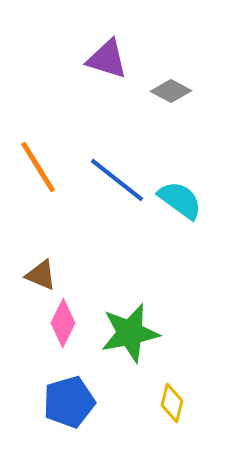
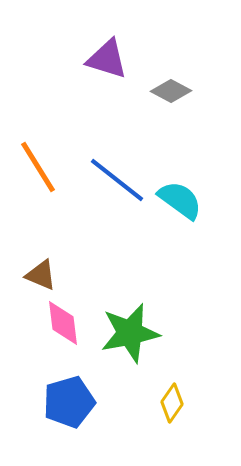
pink diamond: rotated 33 degrees counterclockwise
yellow diamond: rotated 21 degrees clockwise
